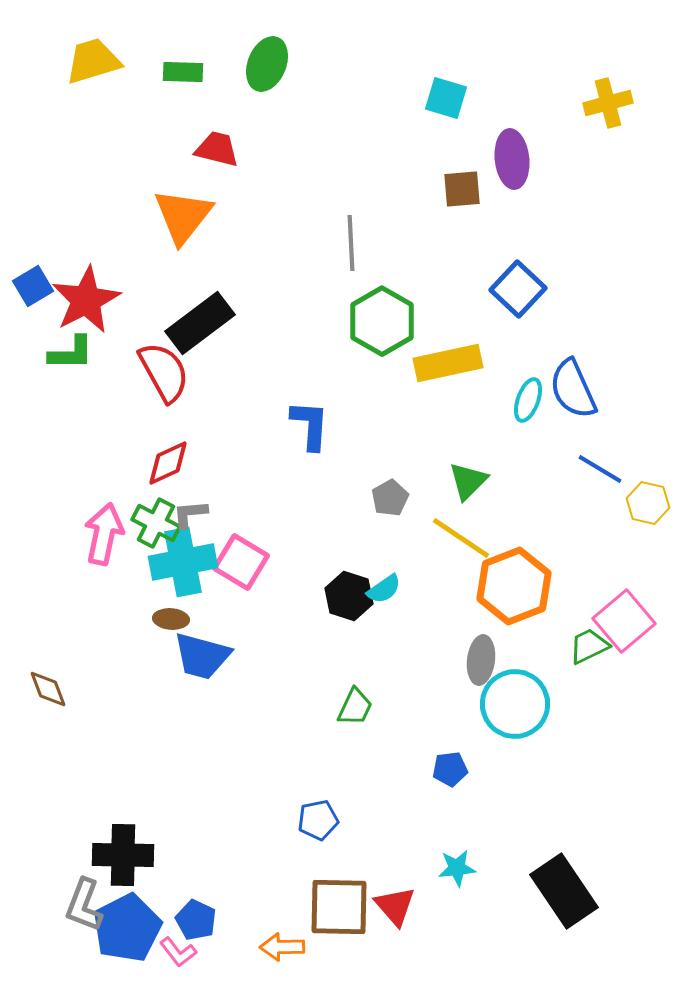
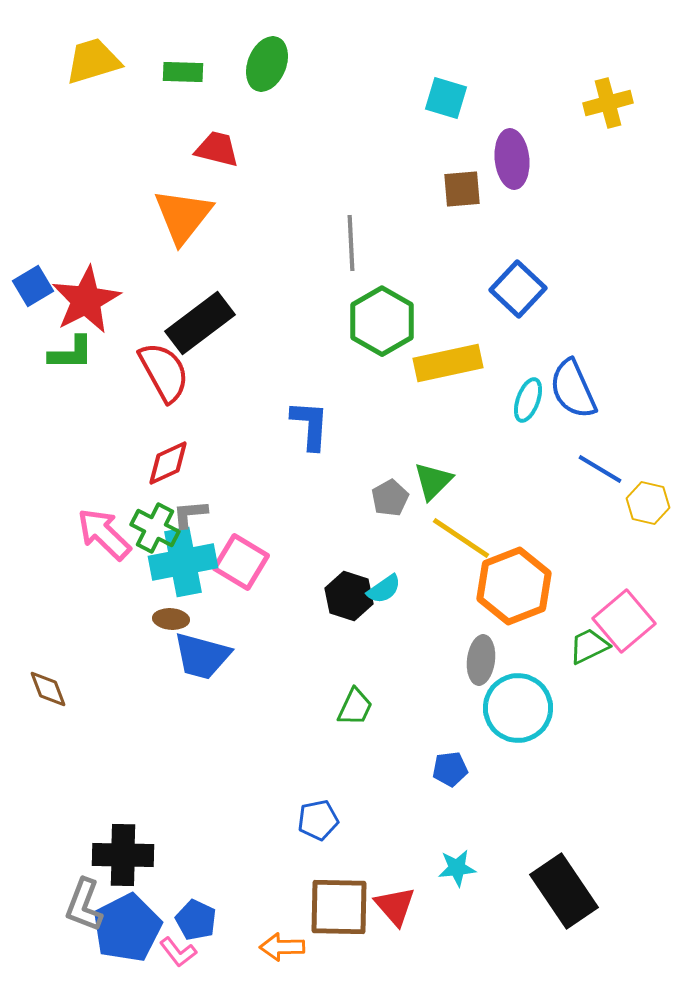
green triangle at (468, 481): moved 35 px left
green cross at (156, 523): moved 1 px left, 5 px down
pink arrow at (104, 534): rotated 58 degrees counterclockwise
cyan circle at (515, 704): moved 3 px right, 4 px down
